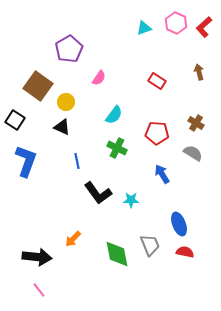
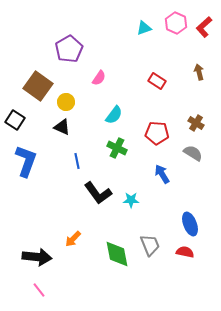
blue ellipse: moved 11 px right
